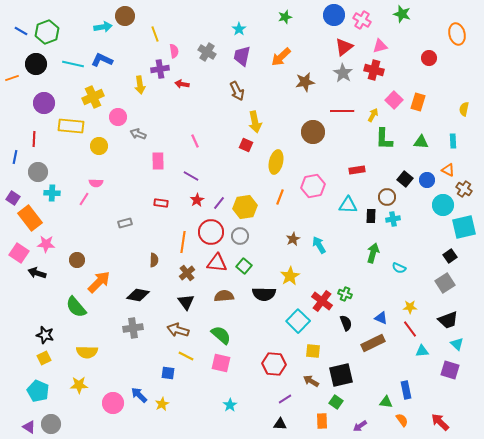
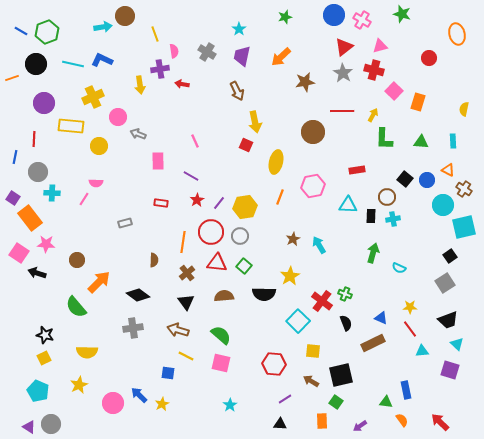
pink square at (394, 100): moved 9 px up
black diamond at (138, 295): rotated 25 degrees clockwise
yellow star at (79, 385): rotated 24 degrees counterclockwise
